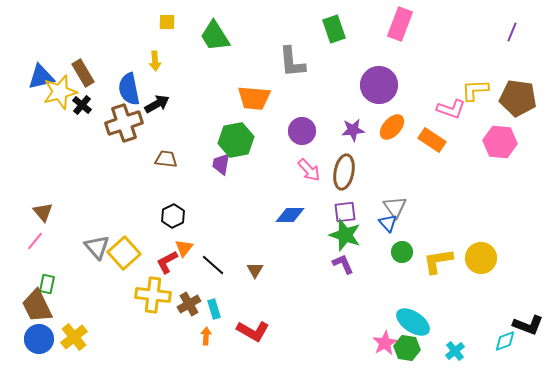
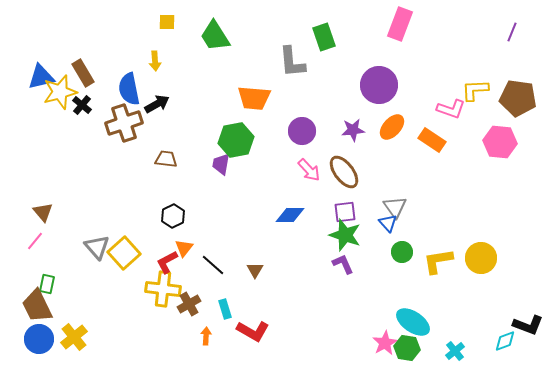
green rectangle at (334, 29): moved 10 px left, 8 px down
brown ellipse at (344, 172): rotated 48 degrees counterclockwise
yellow cross at (153, 295): moved 10 px right, 6 px up
cyan rectangle at (214, 309): moved 11 px right
